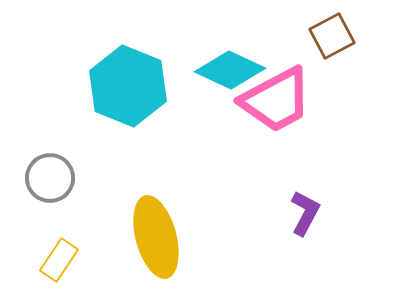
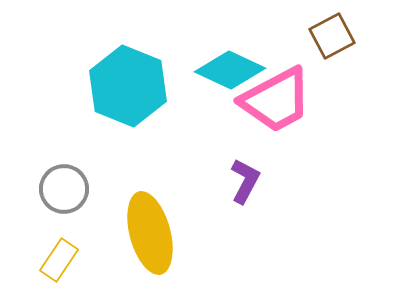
gray circle: moved 14 px right, 11 px down
purple L-shape: moved 60 px left, 32 px up
yellow ellipse: moved 6 px left, 4 px up
